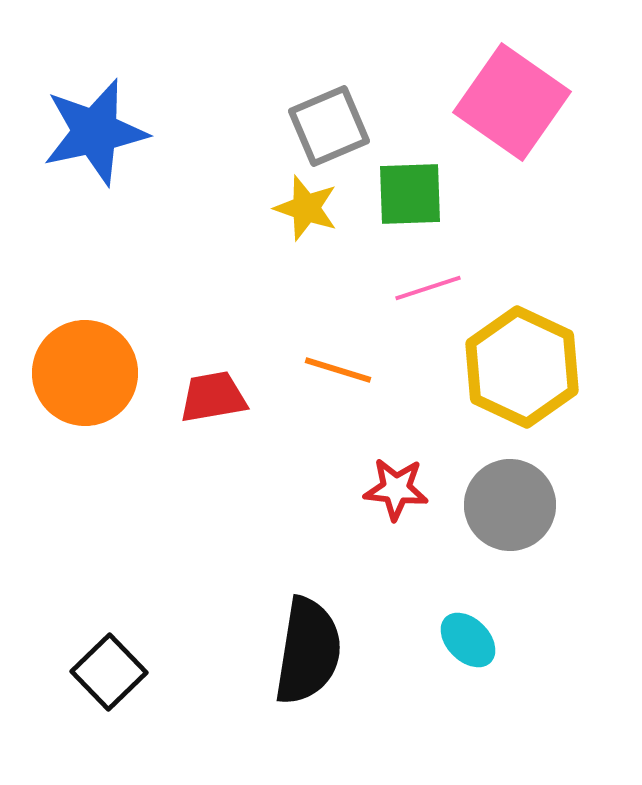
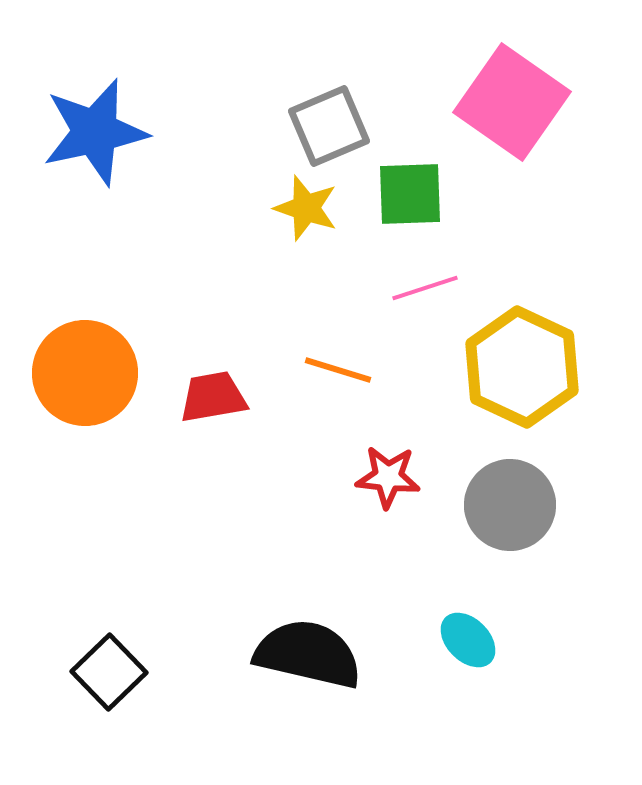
pink line: moved 3 px left
red star: moved 8 px left, 12 px up
black semicircle: moved 3 px down; rotated 86 degrees counterclockwise
